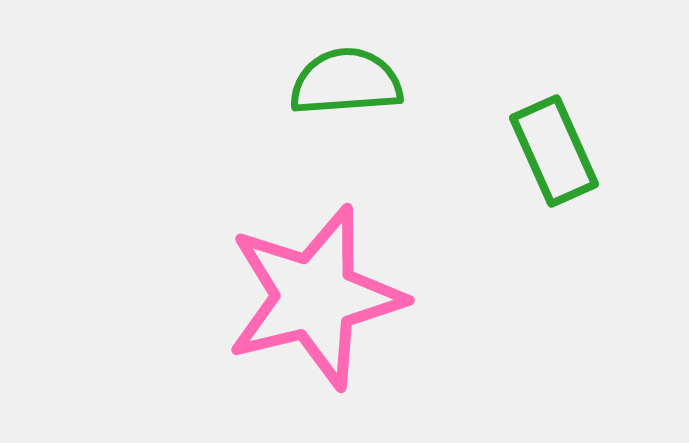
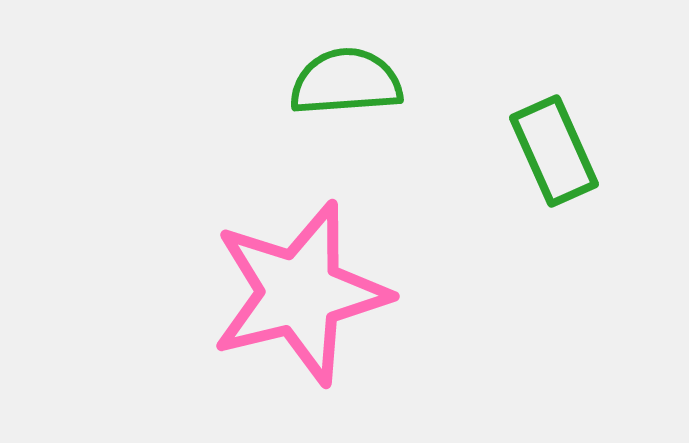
pink star: moved 15 px left, 4 px up
